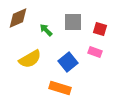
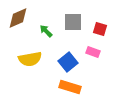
green arrow: moved 1 px down
pink rectangle: moved 2 px left
yellow semicircle: rotated 20 degrees clockwise
orange rectangle: moved 10 px right, 1 px up
